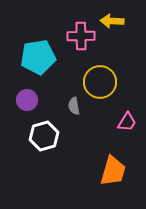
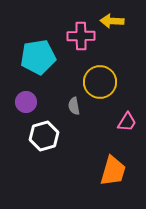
purple circle: moved 1 px left, 2 px down
